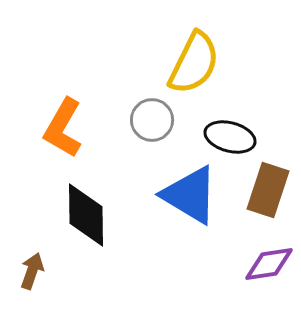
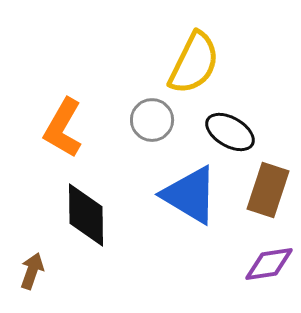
black ellipse: moved 5 px up; rotated 15 degrees clockwise
